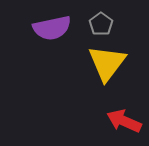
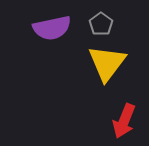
red arrow: rotated 92 degrees counterclockwise
